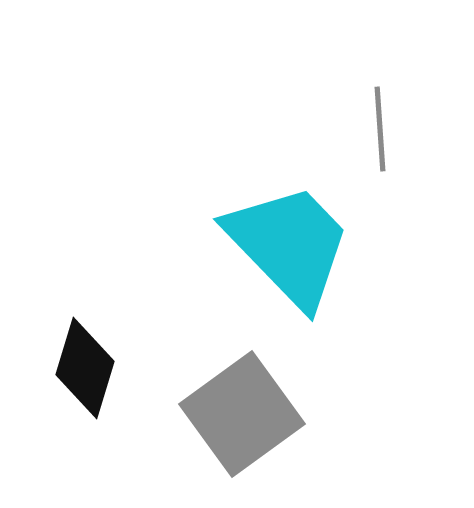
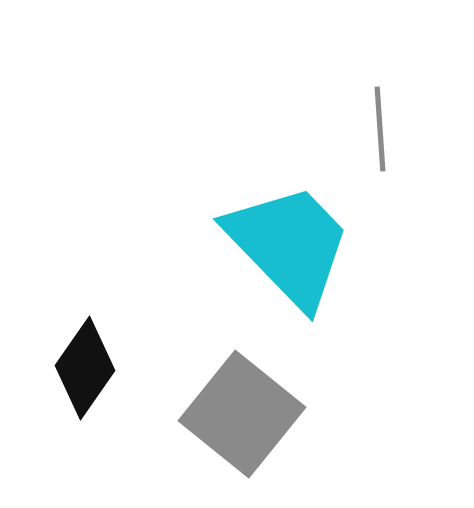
black diamond: rotated 18 degrees clockwise
gray square: rotated 15 degrees counterclockwise
